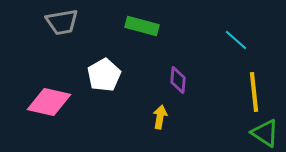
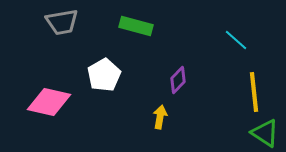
green rectangle: moved 6 px left
purple diamond: rotated 40 degrees clockwise
